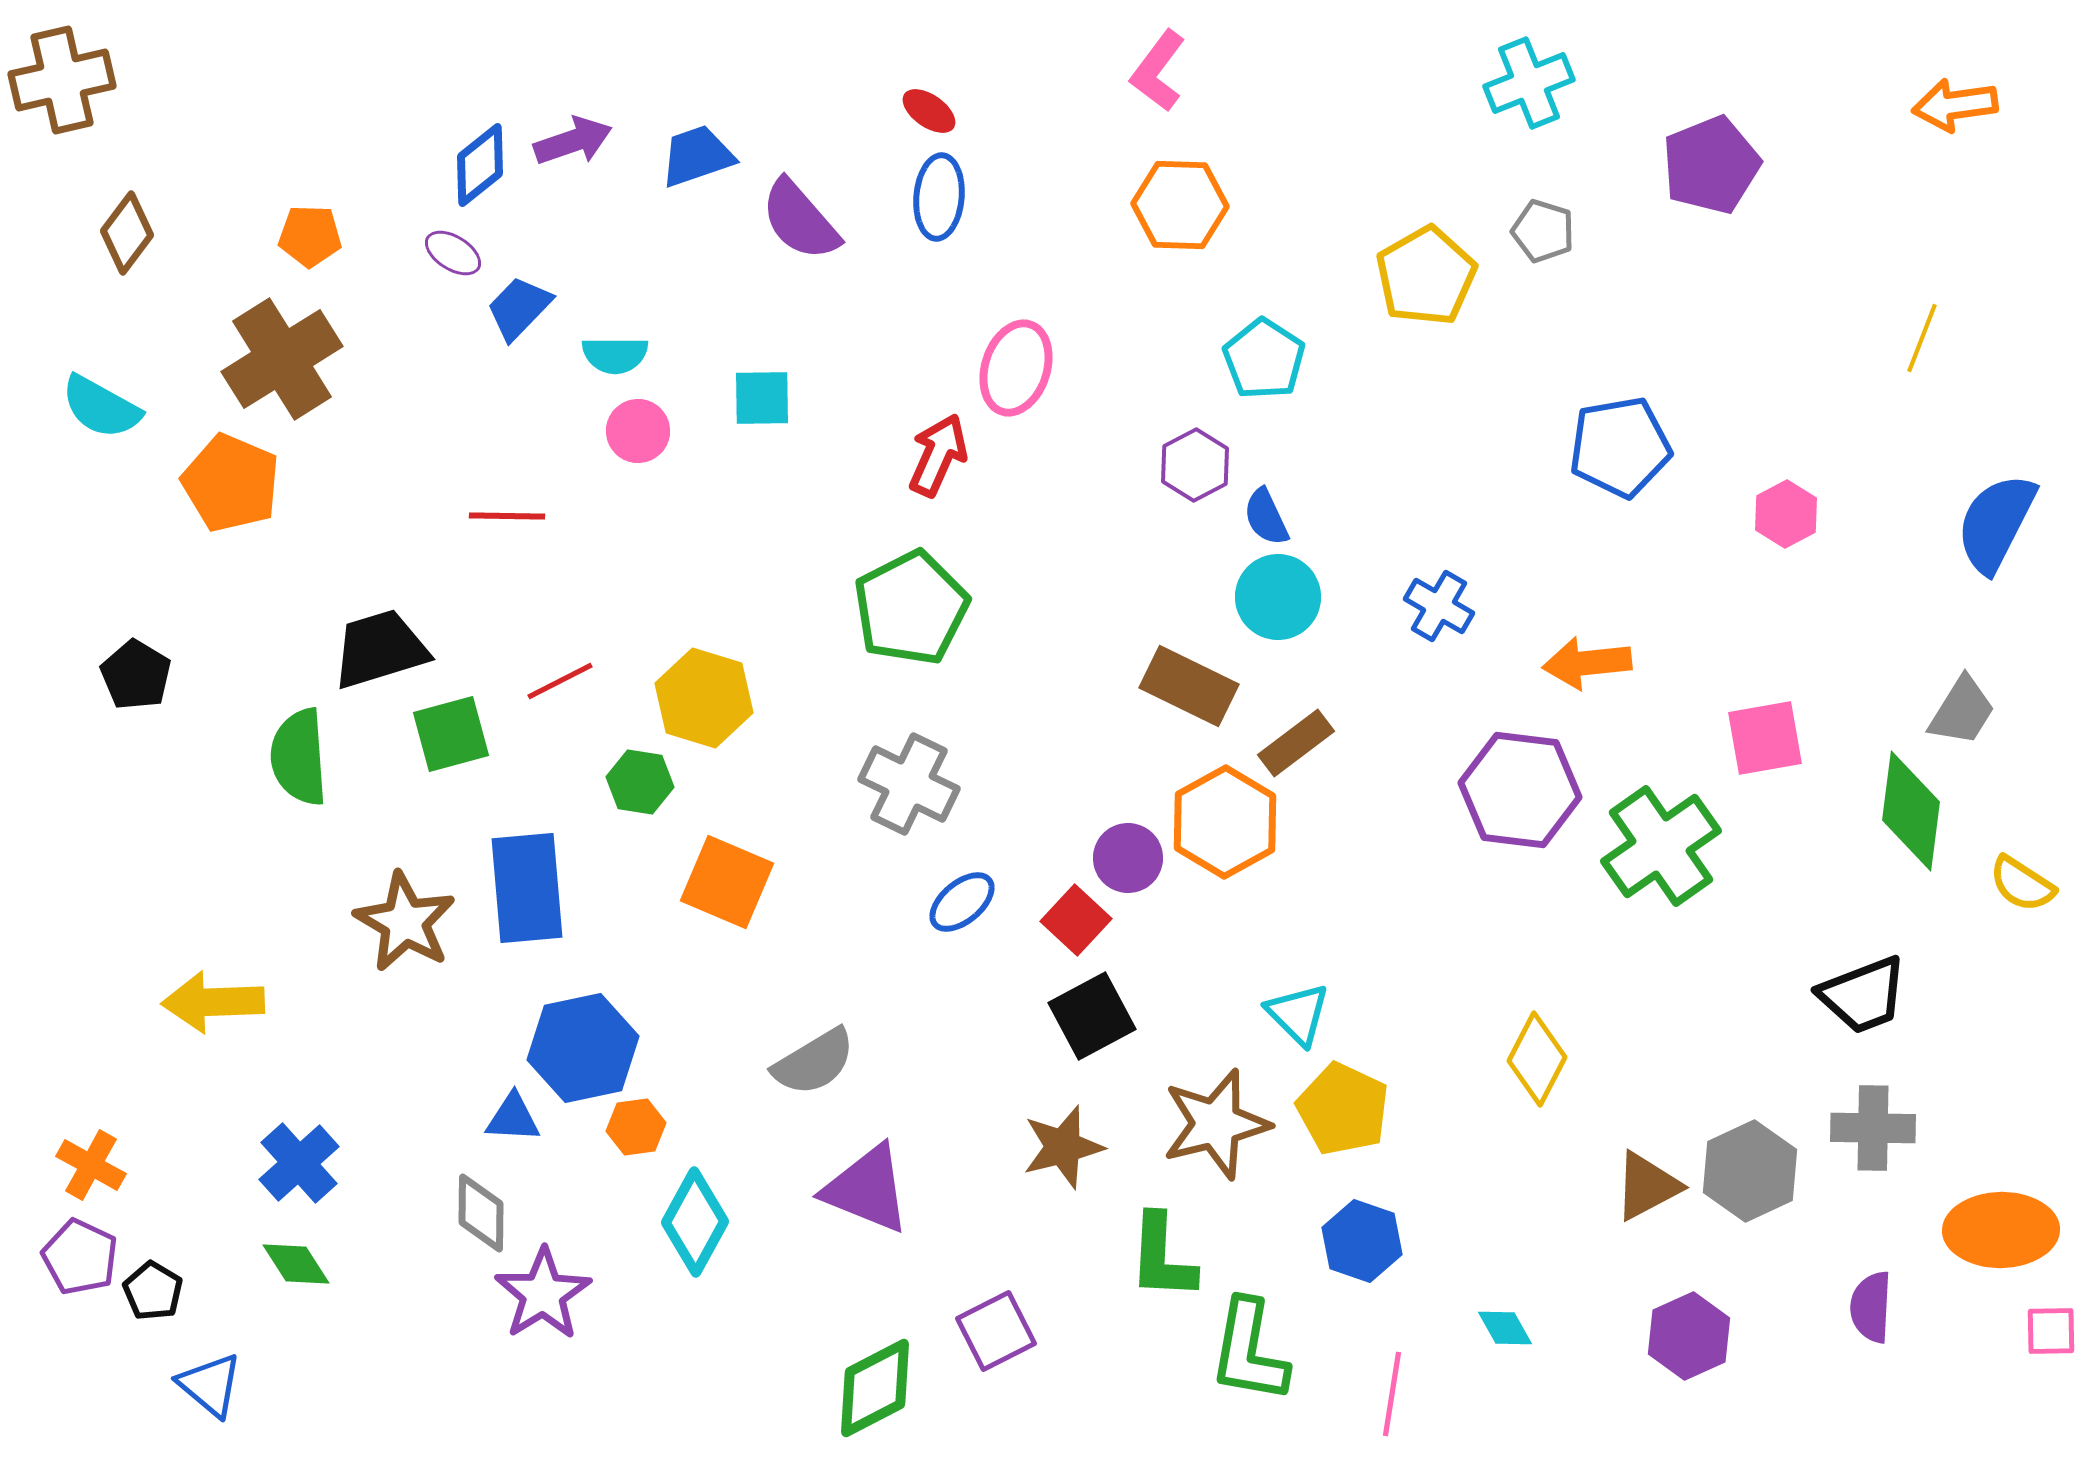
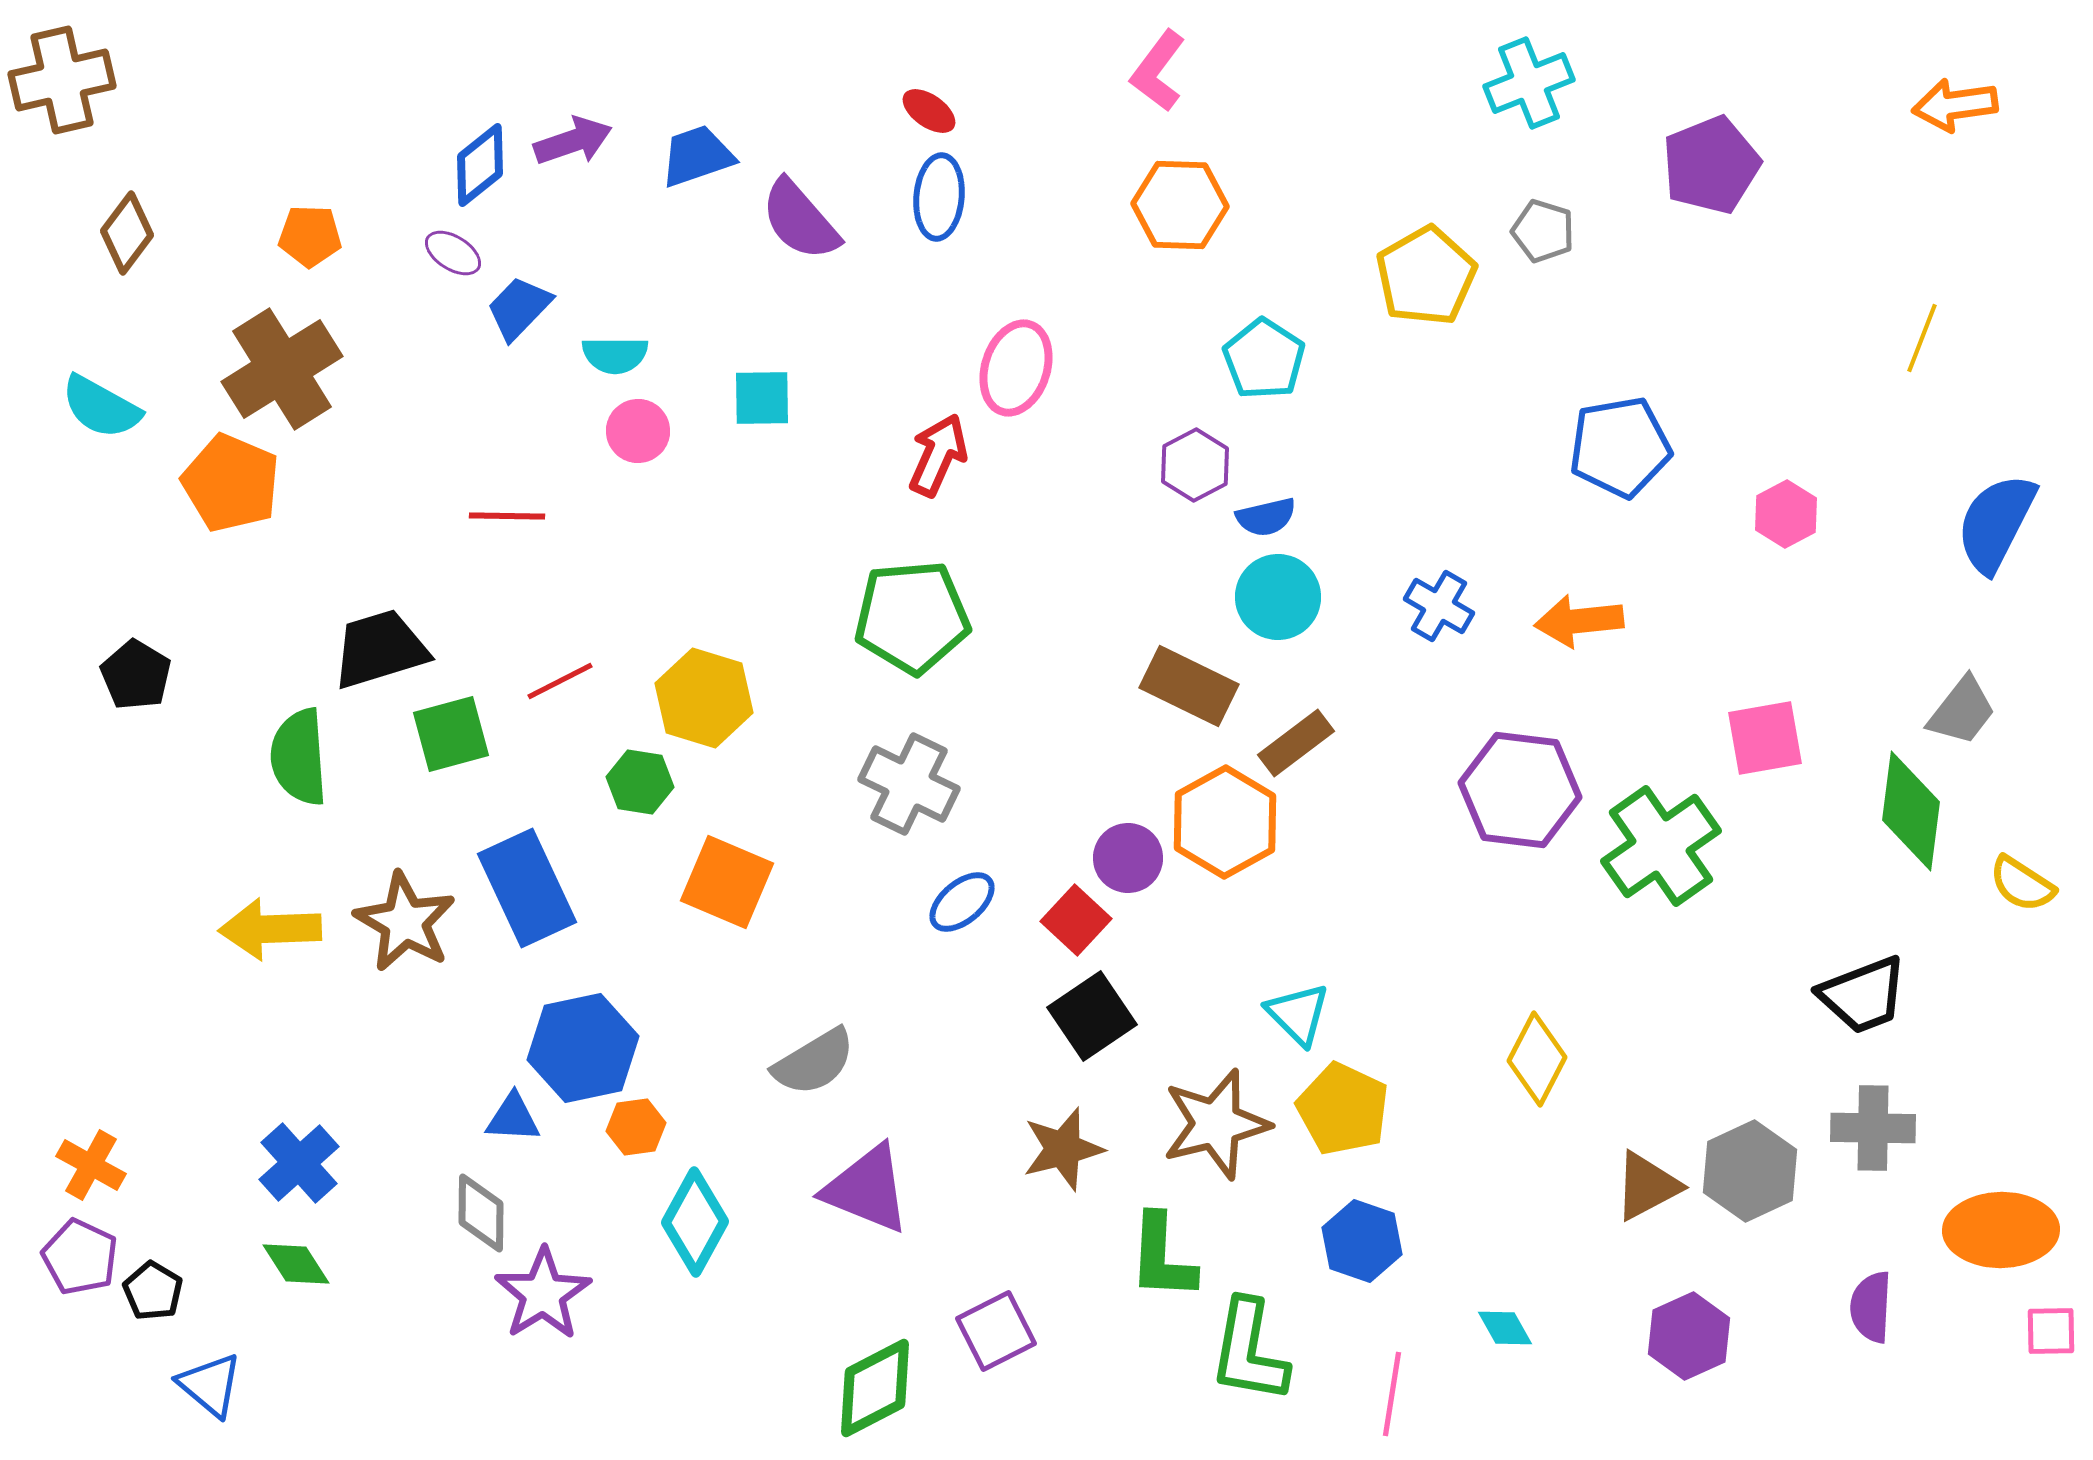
brown cross at (282, 359): moved 10 px down
blue semicircle at (1266, 517): rotated 78 degrees counterclockwise
green pentagon at (911, 608): moved 1 px right, 9 px down; rotated 22 degrees clockwise
orange arrow at (1587, 663): moved 8 px left, 42 px up
gray trapezoid at (1962, 711): rotated 6 degrees clockwise
blue rectangle at (527, 888): rotated 20 degrees counterclockwise
yellow arrow at (213, 1002): moved 57 px right, 73 px up
black square at (1092, 1016): rotated 6 degrees counterclockwise
brown star at (1063, 1147): moved 2 px down
